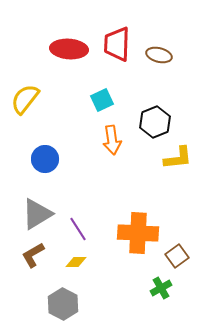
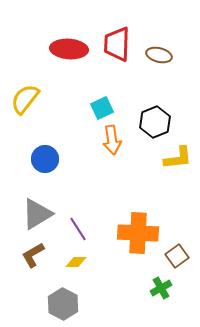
cyan square: moved 8 px down
